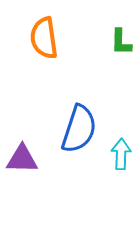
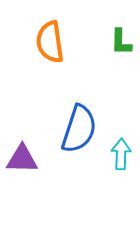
orange semicircle: moved 6 px right, 4 px down
